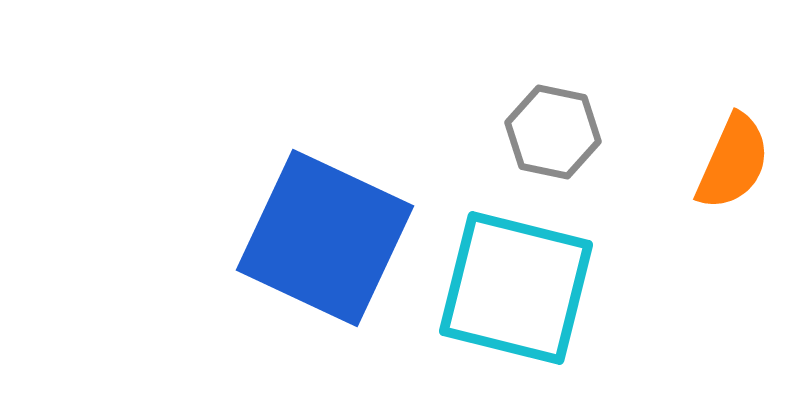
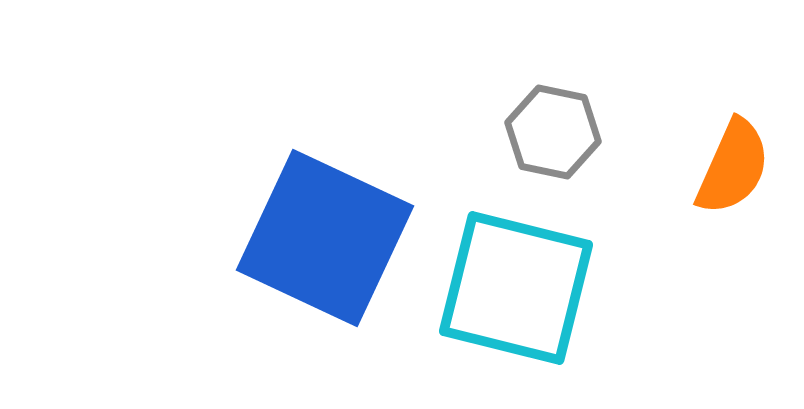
orange semicircle: moved 5 px down
